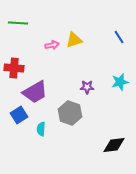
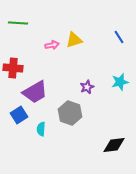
red cross: moved 1 px left
purple star: rotated 24 degrees counterclockwise
